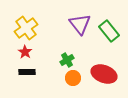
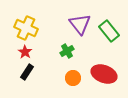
yellow cross: rotated 30 degrees counterclockwise
green cross: moved 9 px up
black rectangle: rotated 56 degrees counterclockwise
